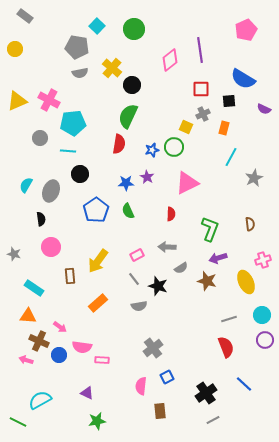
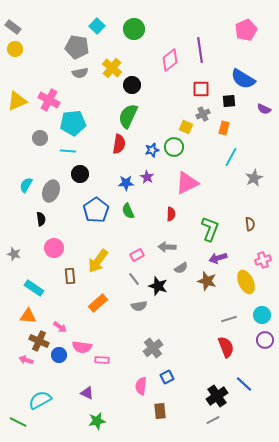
gray rectangle at (25, 16): moved 12 px left, 11 px down
pink circle at (51, 247): moved 3 px right, 1 px down
black cross at (206, 393): moved 11 px right, 3 px down
